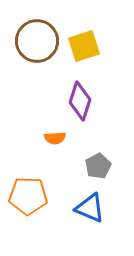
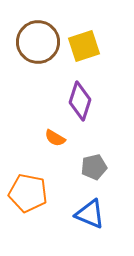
brown circle: moved 1 px right, 1 px down
orange semicircle: rotated 35 degrees clockwise
gray pentagon: moved 4 px left, 1 px down; rotated 15 degrees clockwise
orange pentagon: moved 3 px up; rotated 9 degrees clockwise
blue triangle: moved 6 px down
